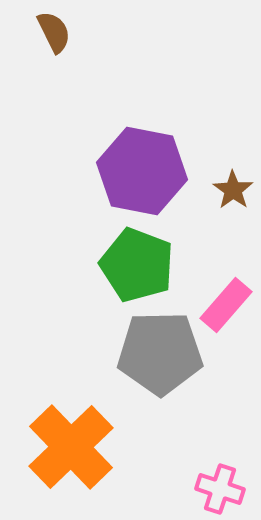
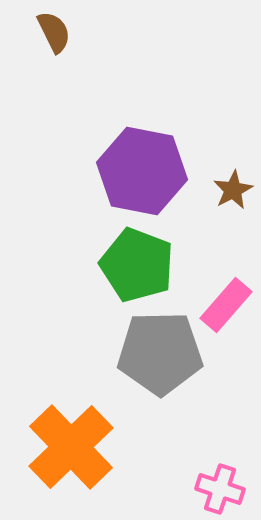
brown star: rotated 9 degrees clockwise
